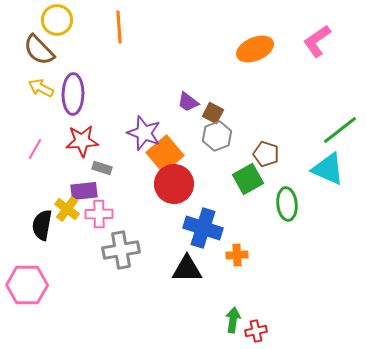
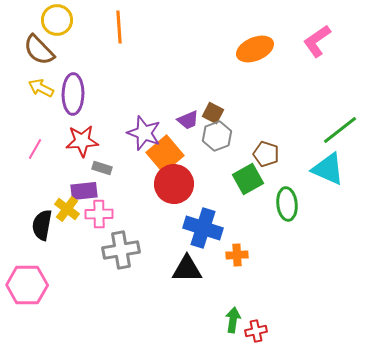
purple trapezoid: moved 18 px down; rotated 60 degrees counterclockwise
